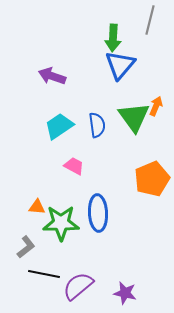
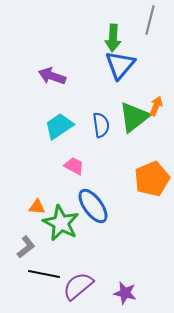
green triangle: rotated 28 degrees clockwise
blue semicircle: moved 4 px right
blue ellipse: moved 5 px left, 7 px up; rotated 33 degrees counterclockwise
green star: rotated 27 degrees clockwise
